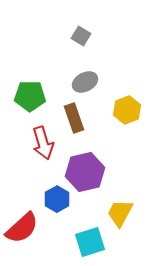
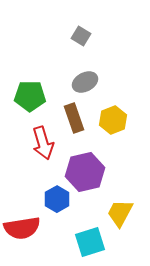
yellow hexagon: moved 14 px left, 10 px down
red semicircle: rotated 33 degrees clockwise
